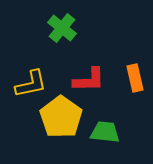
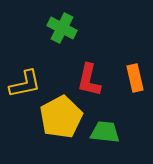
green cross: rotated 12 degrees counterclockwise
red L-shape: rotated 104 degrees clockwise
yellow L-shape: moved 6 px left
yellow pentagon: rotated 9 degrees clockwise
